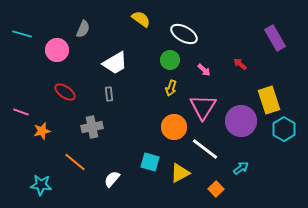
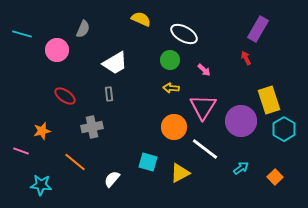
yellow semicircle: rotated 12 degrees counterclockwise
purple rectangle: moved 17 px left, 9 px up; rotated 60 degrees clockwise
red arrow: moved 6 px right, 6 px up; rotated 24 degrees clockwise
yellow arrow: rotated 77 degrees clockwise
red ellipse: moved 4 px down
pink line: moved 39 px down
cyan square: moved 2 px left
orange square: moved 59 px right, 12 px up
